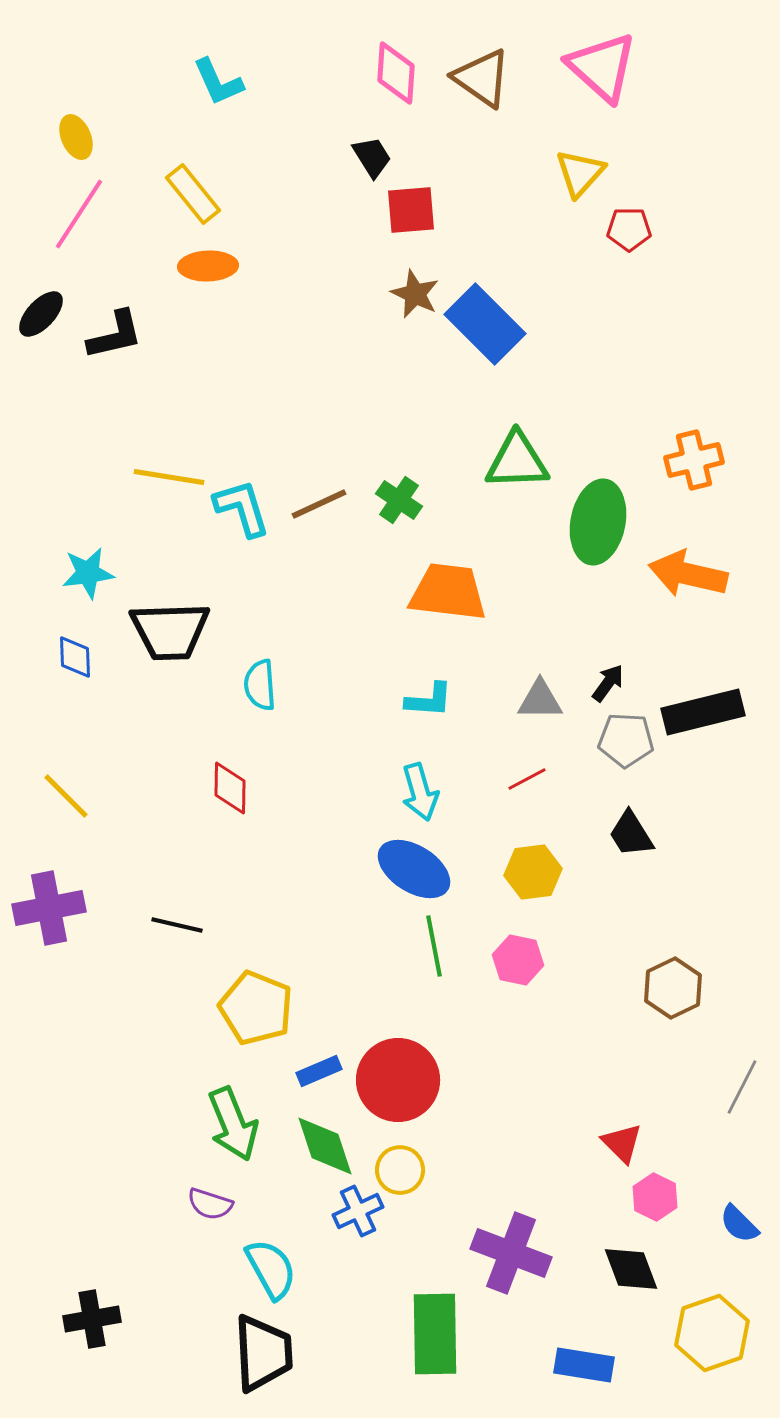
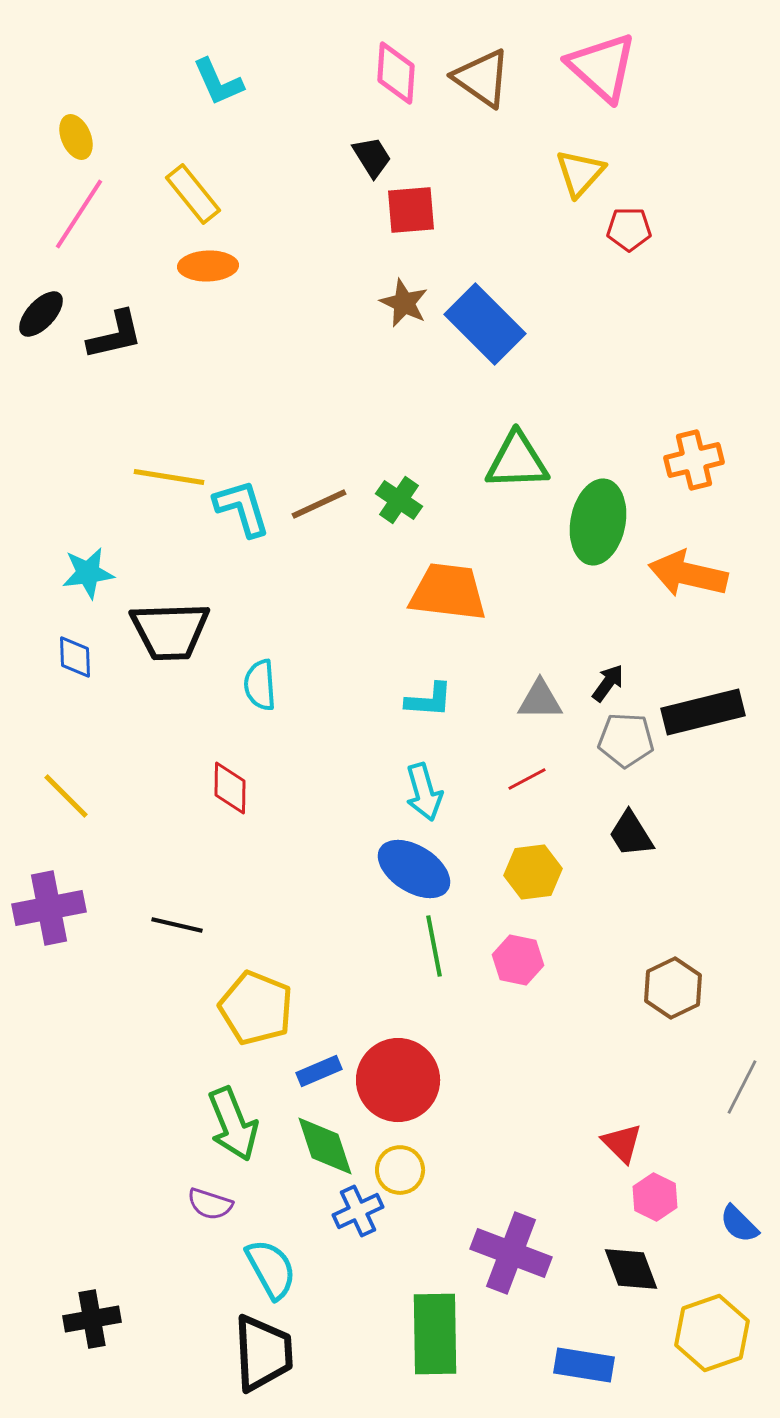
brown star at (415, 294): moved 11 px left, 9 px down
cyan arrow at (420, 792): moved 4 px right
